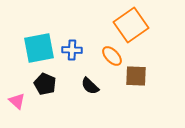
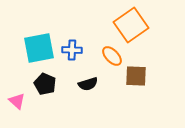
black semicircle: moved 2 px left, 2 px up; rotated 60 degrees counterclockwise
